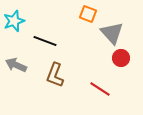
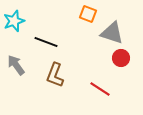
gray triangle: rotated 30 degrees counterclockwise
black line: moved 1 px right, 1 px down
gray arrow: rotated 30 degrees clockwise
